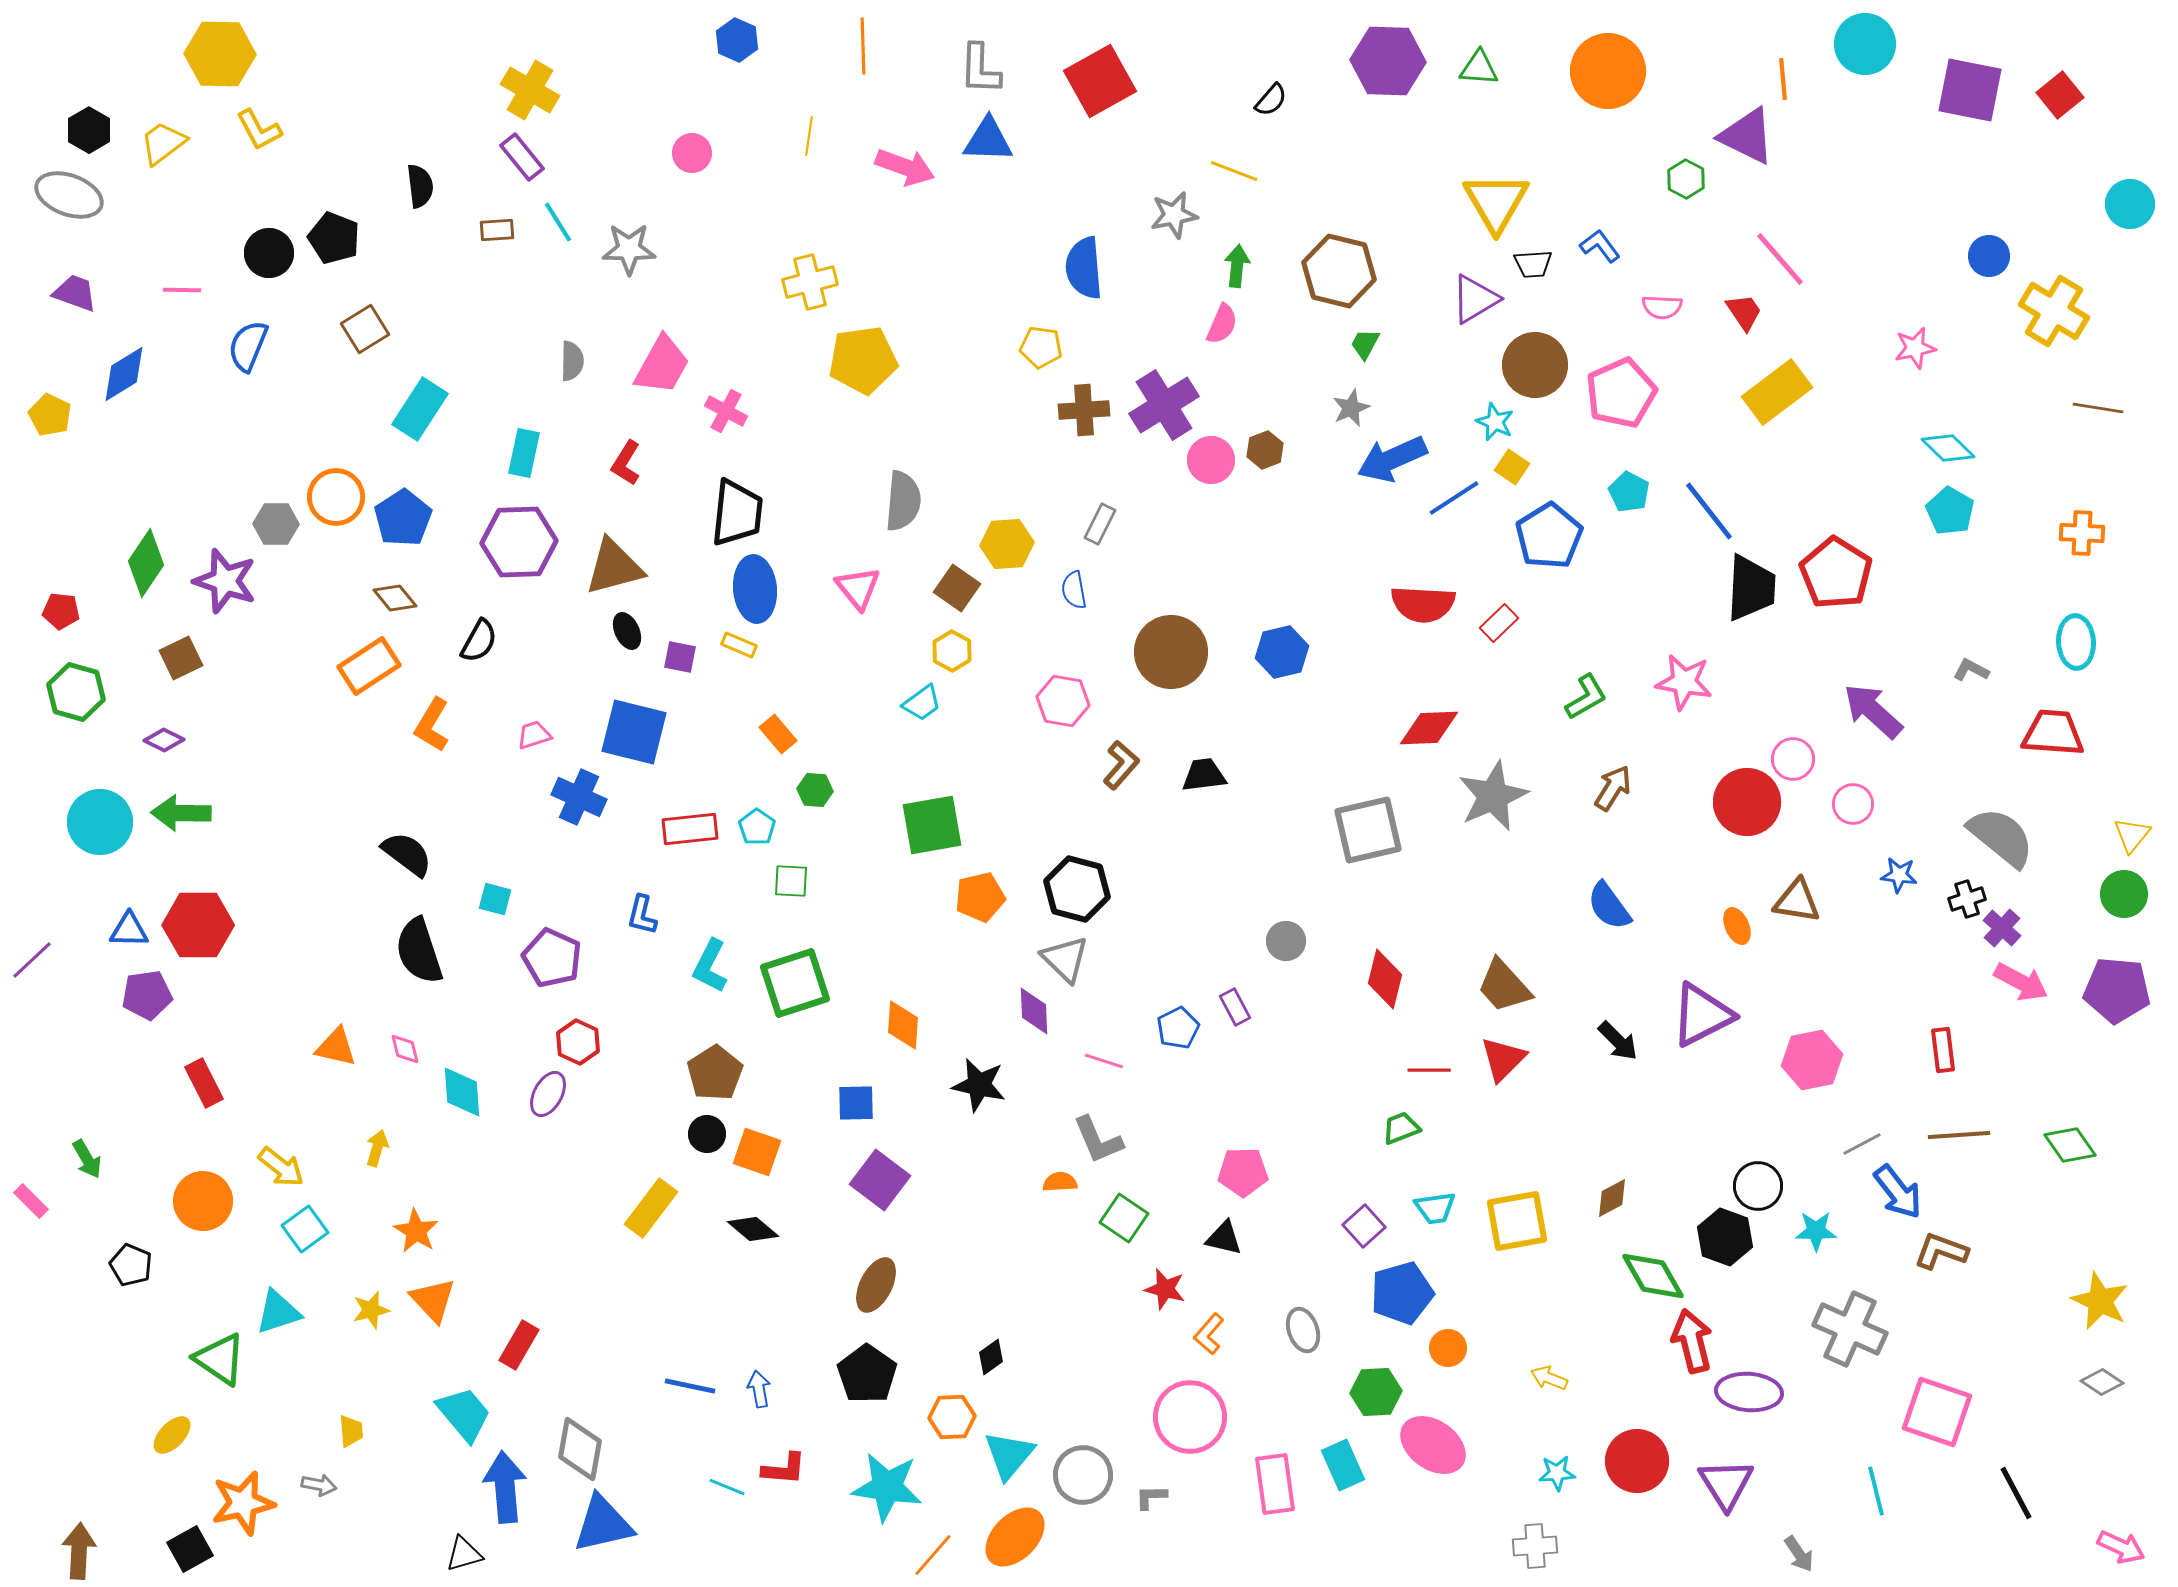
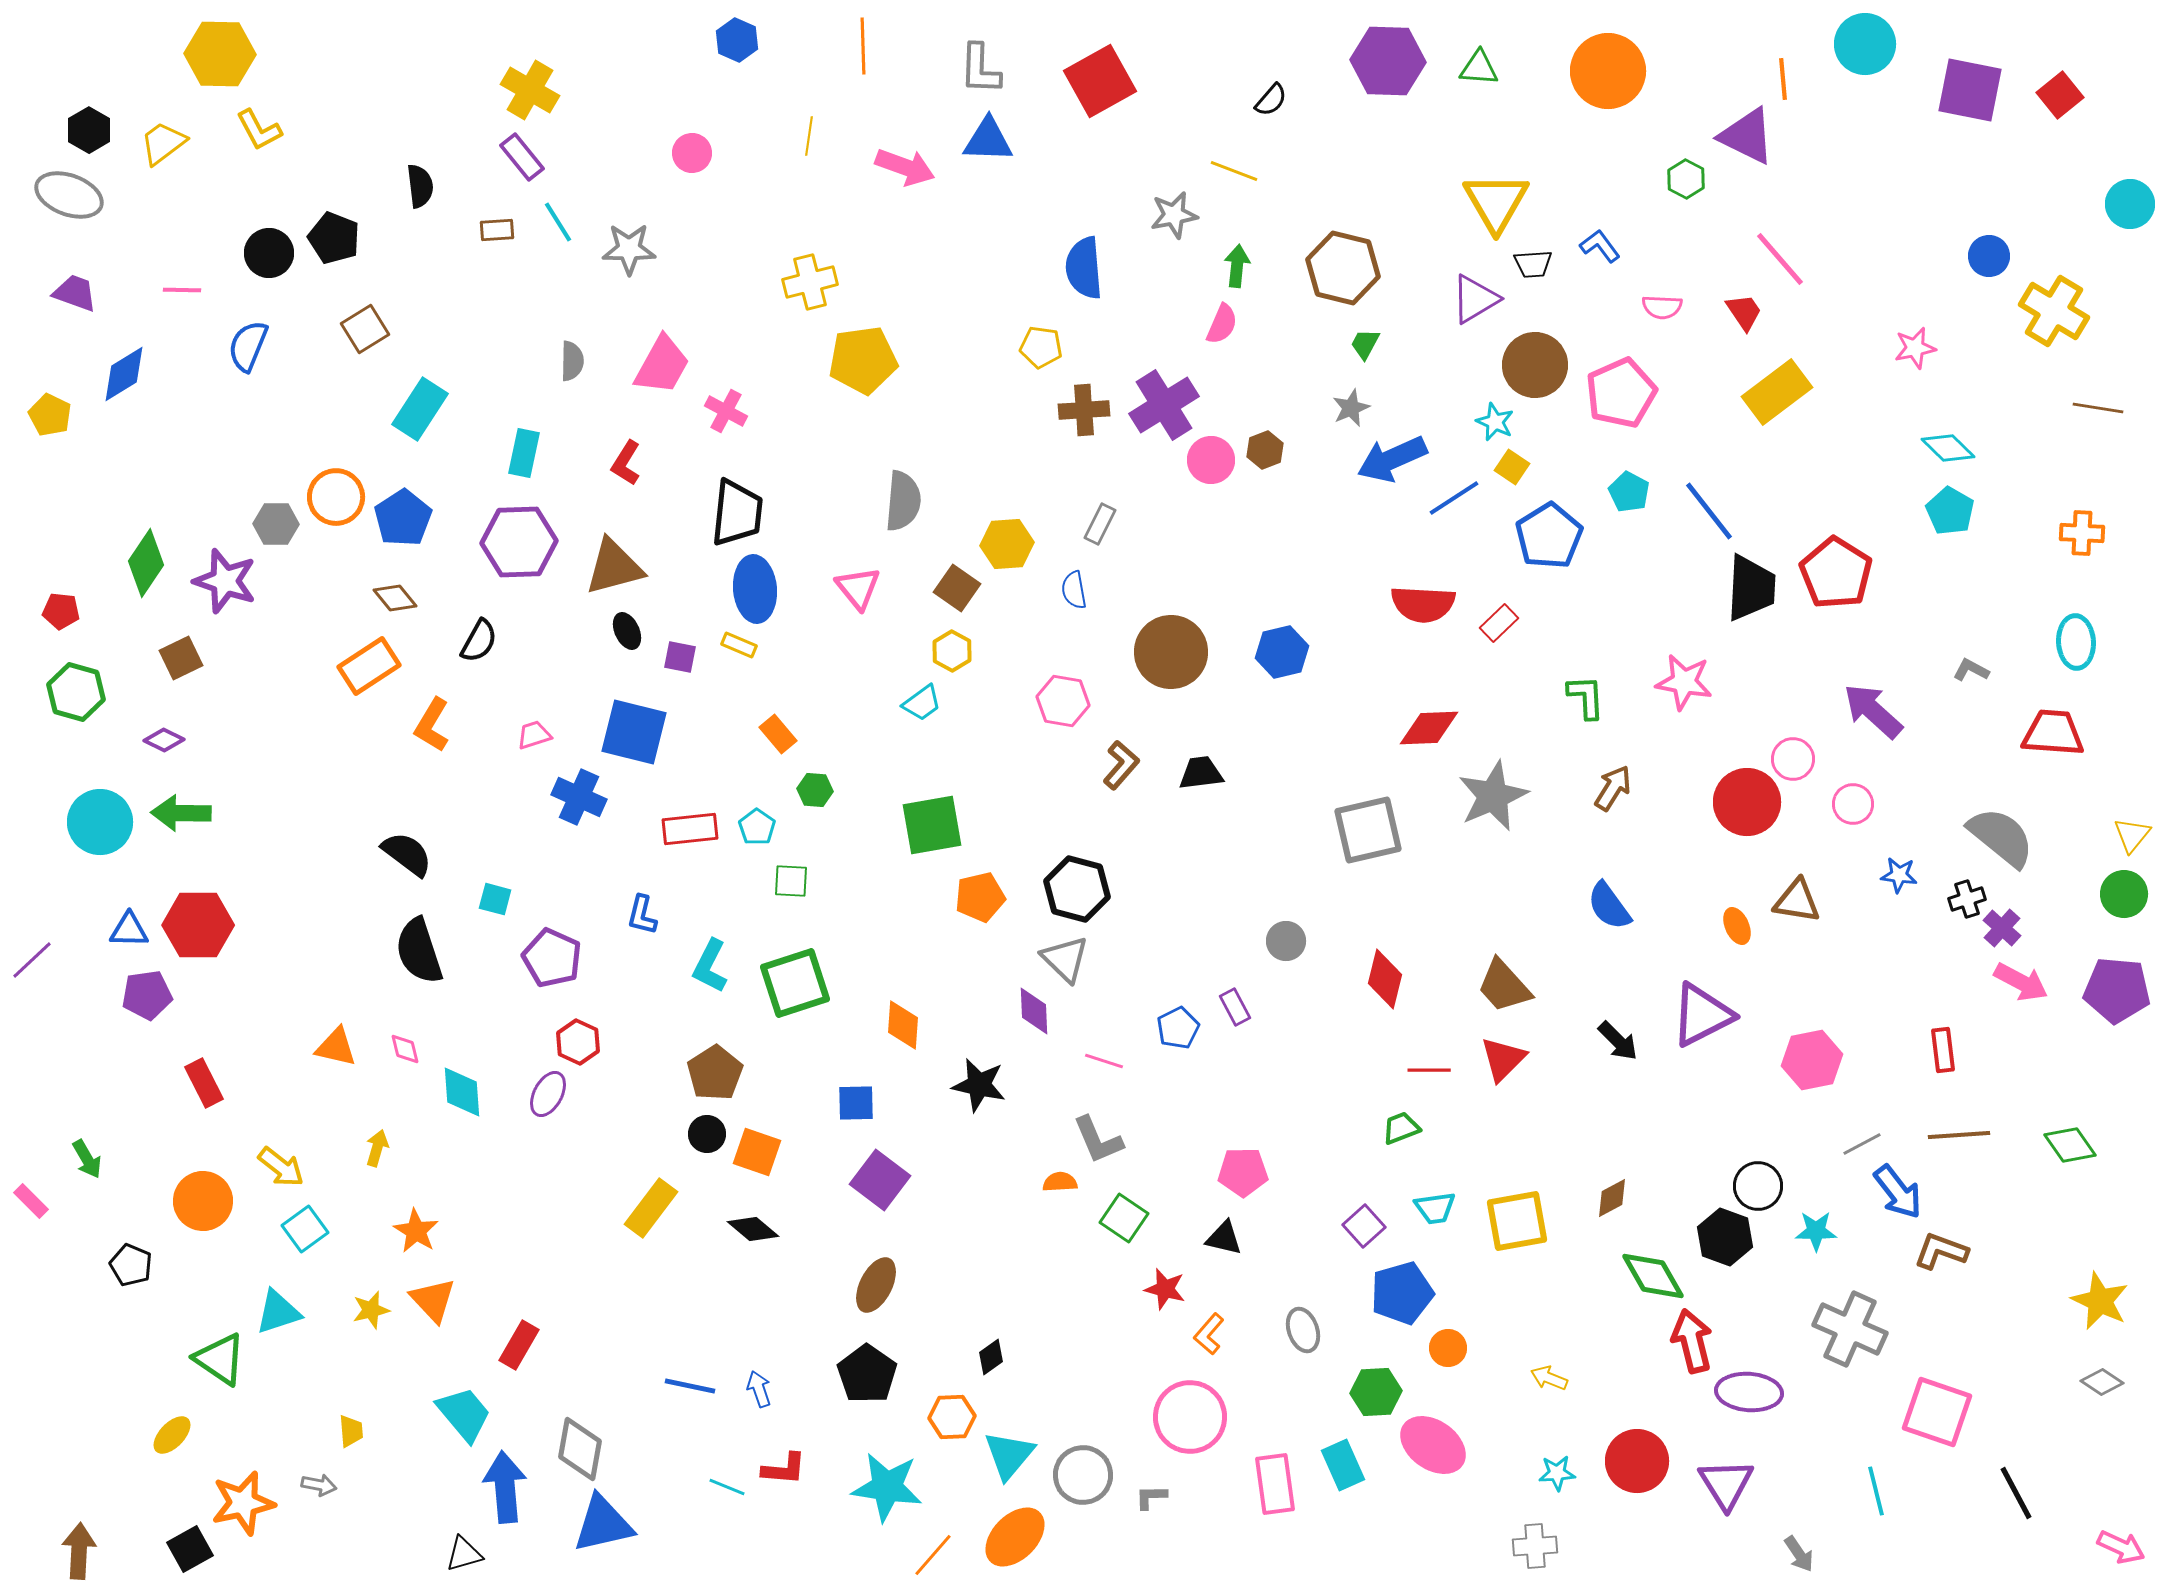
brown hexagon at (1339, 271): moved 4 px right, 3 px up
green L-shape at (1586, 697): rotated 63 degrees counterclockwise
black trapezoid at (1204, 775): moved 3 px left, 2 px up
blue arrow at (759, 1389): rotated 9 degrees counterclockwise
